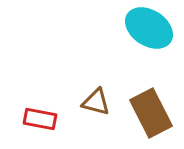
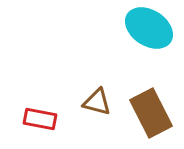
brown triangle: moved 1 px right
